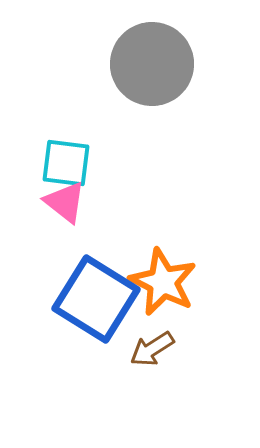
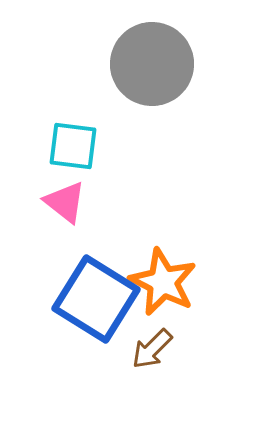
cyan square: moved 7 px right, 17 px up
brown arrow: rotated 12 degrees counterclockwise
